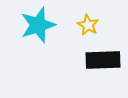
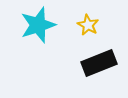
black rectangle: moved 4 px left, 3 px down; rotated 20 degrees counterclockwise
